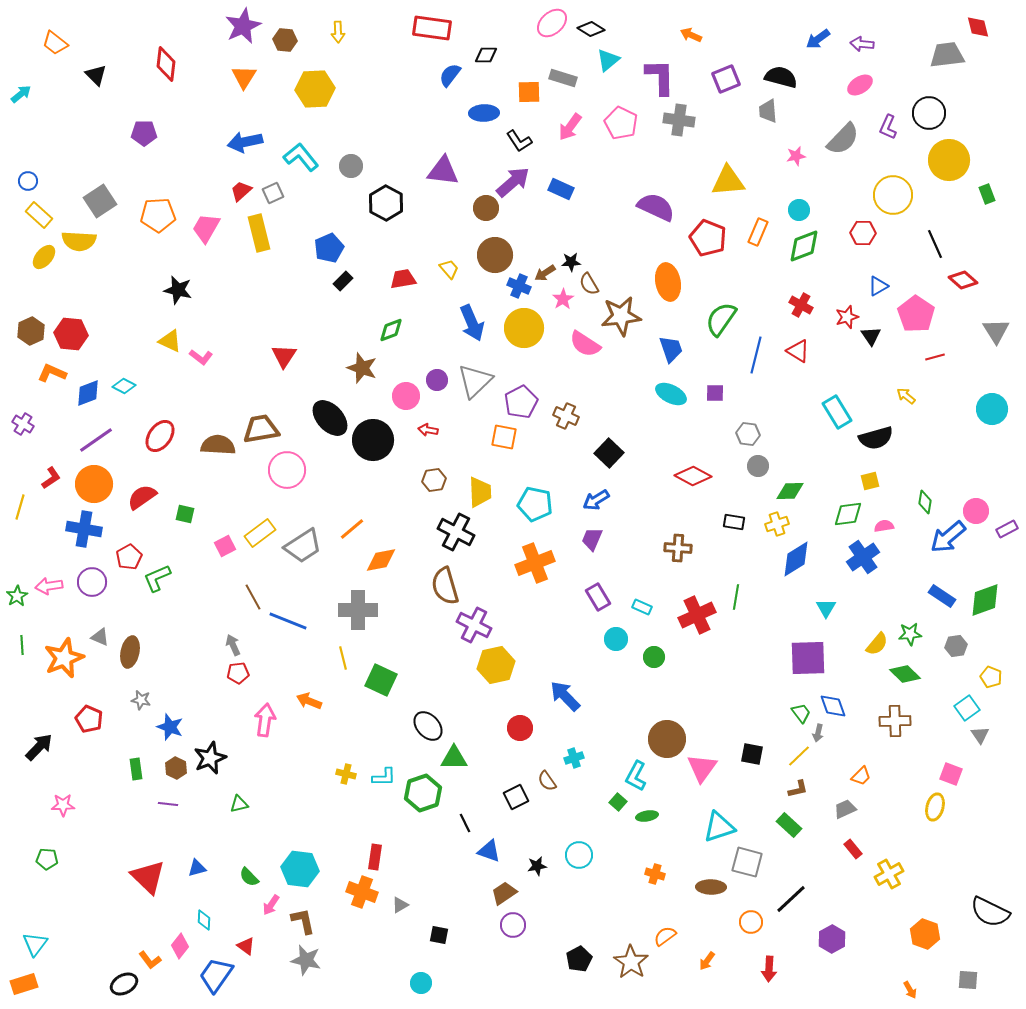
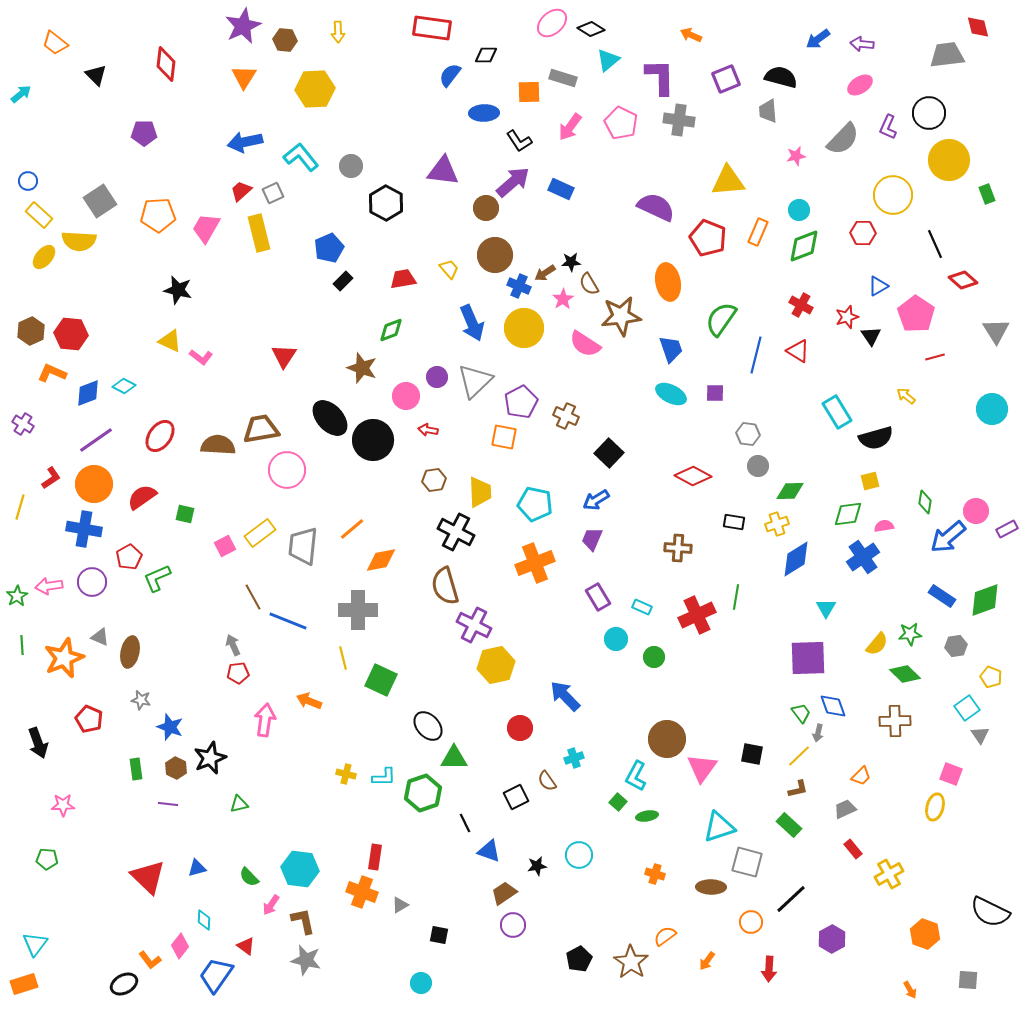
purple circle at (437, 380): moved 3 px up
gray trapezoid at (303, 546): rotated 129 degrees clockwise
black arrow at (39, 747): moved 1 px left, 4 px up; rotated 116 degrees clockwise
